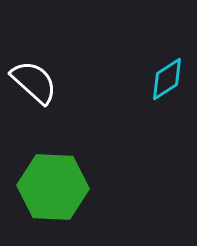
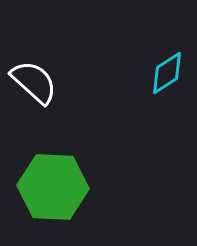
cyan diamond: moved 6 px up
